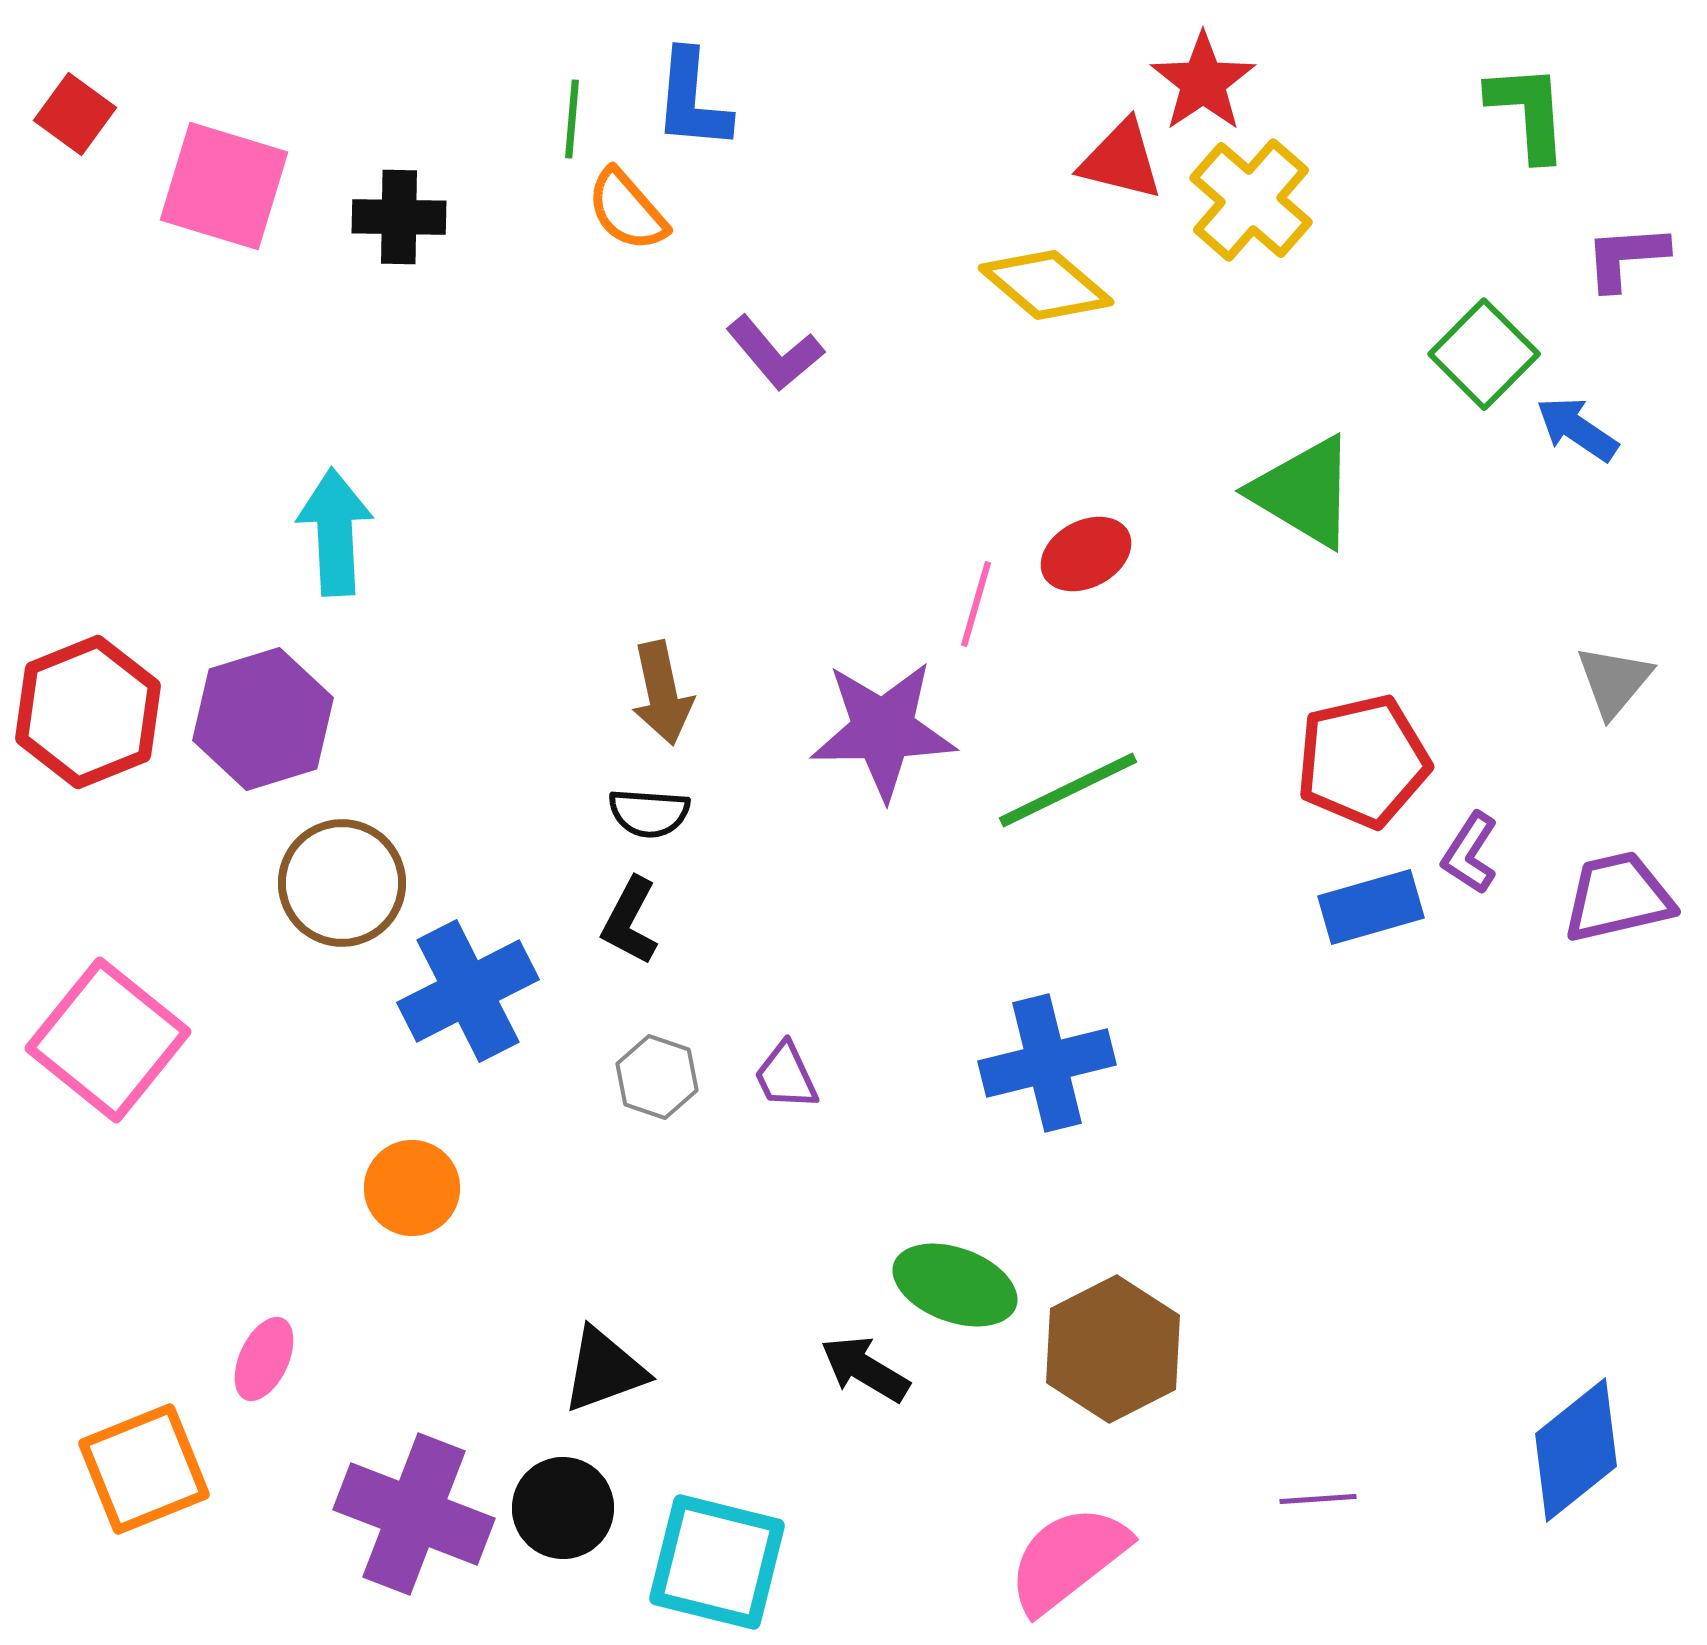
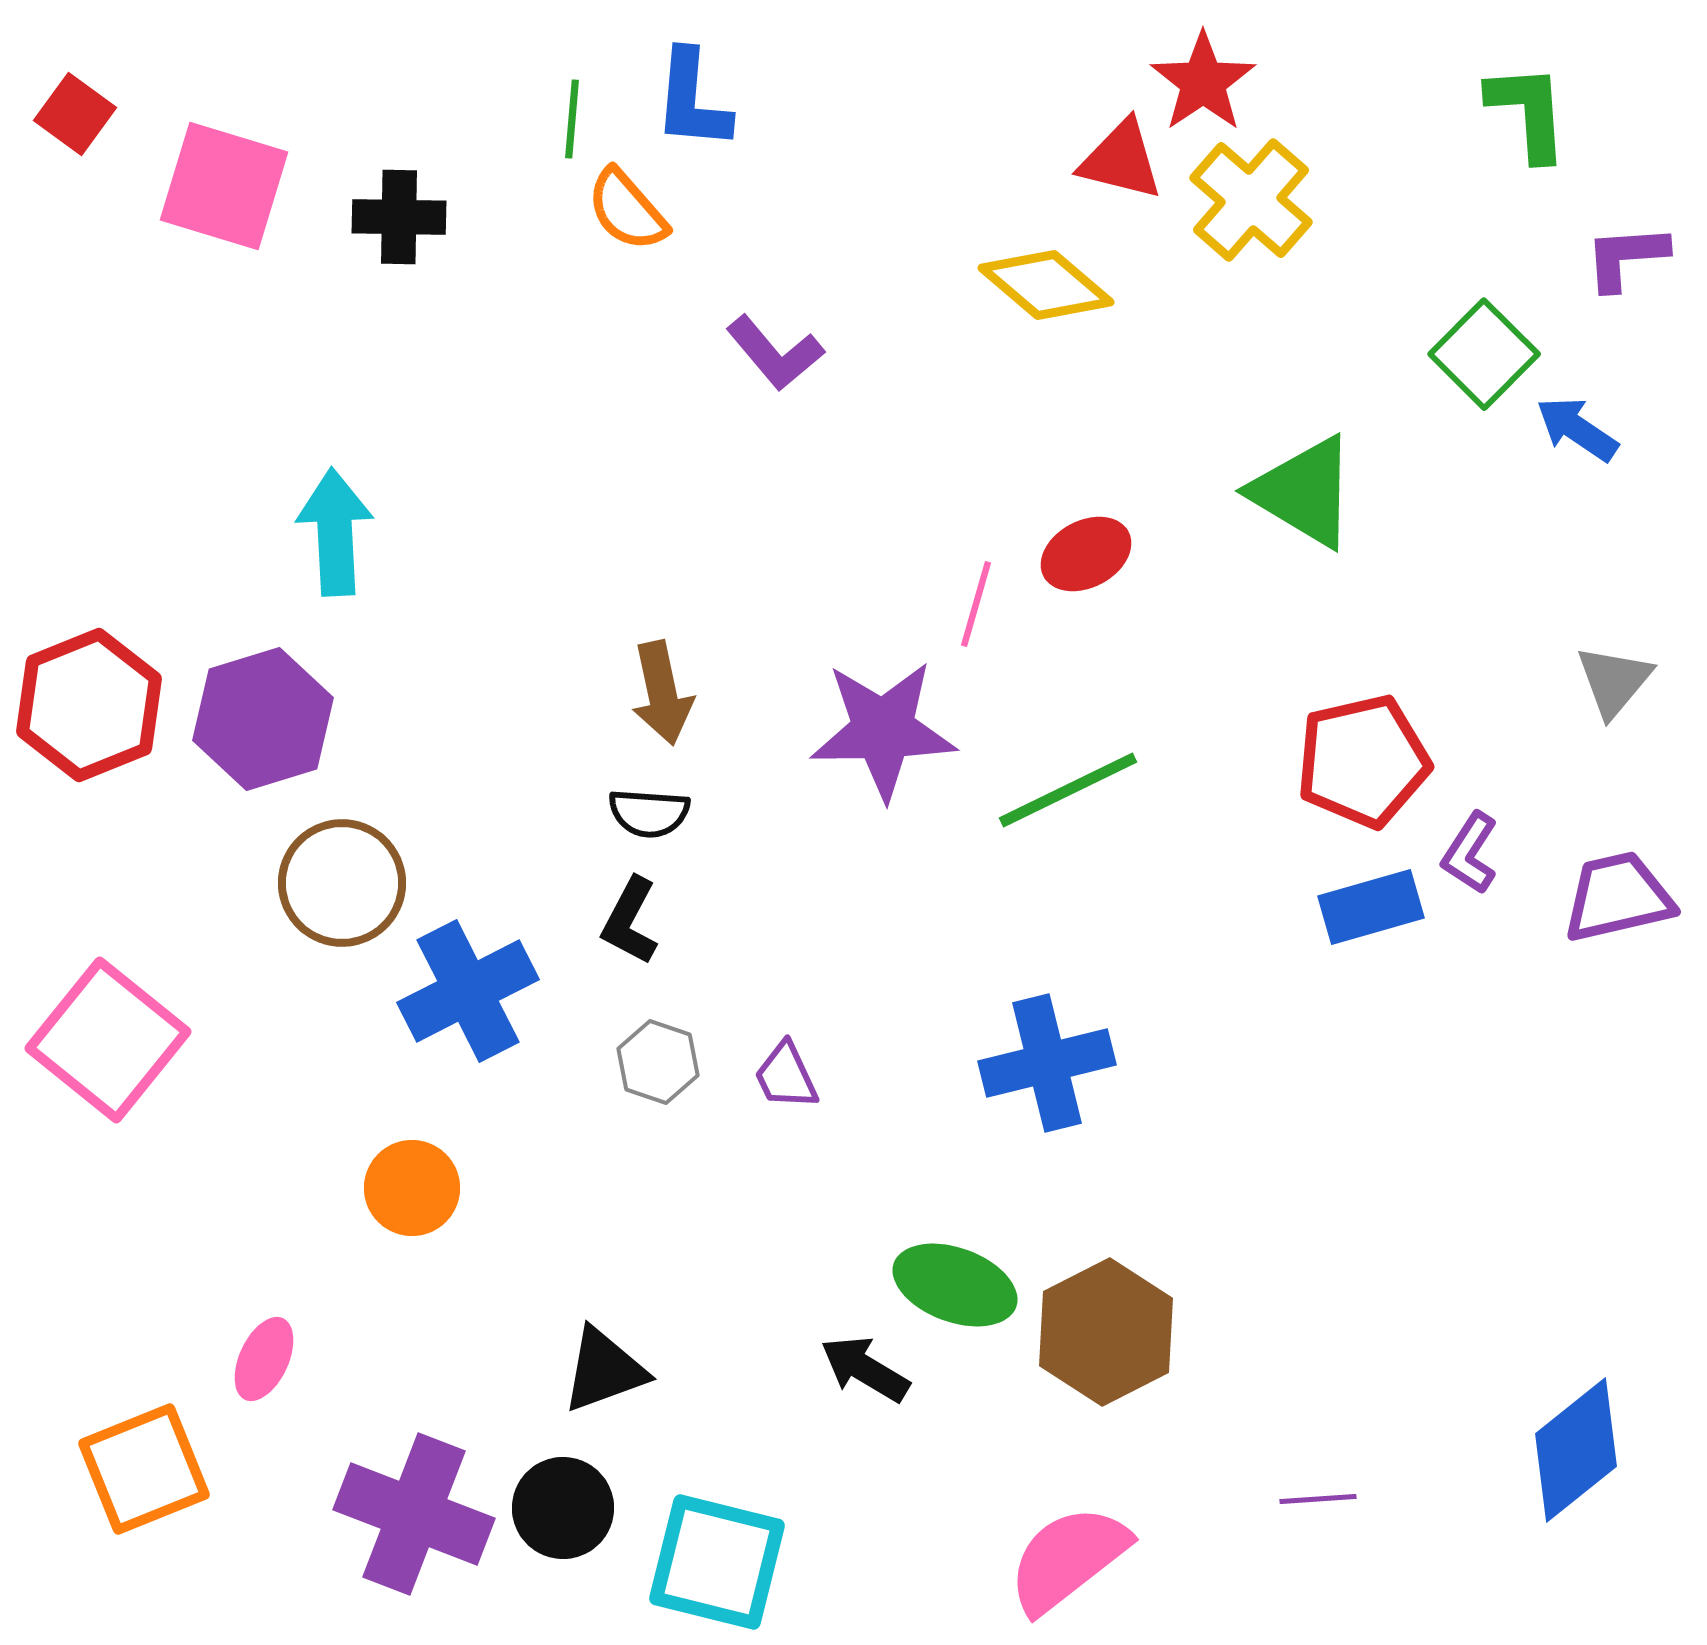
red hexagon at (88, 712): moved 1 px right, 7 px up
gray hexagon at (657, 1077): moved 1 px right, 15 px up
brown hexagon at (1113, 1349): moved 7 px left, 17 px up
